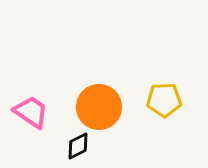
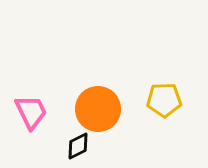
orange circle: moved 1 px left, 2 px down
pink trapezoid: rotated 30 degrees clockwise
